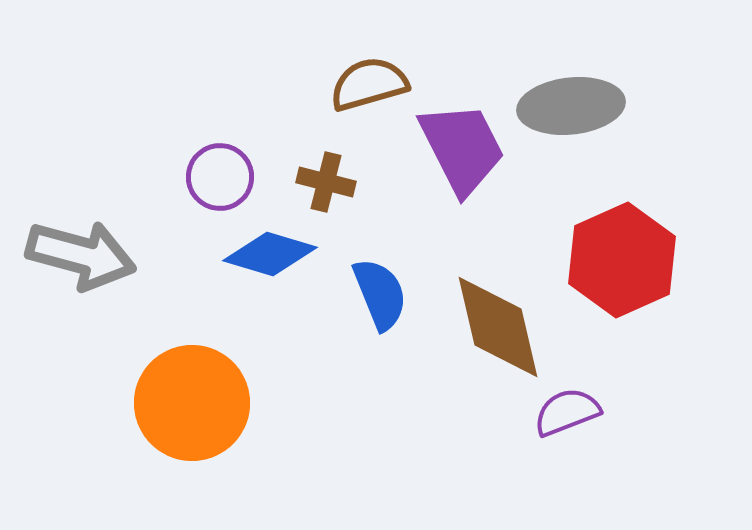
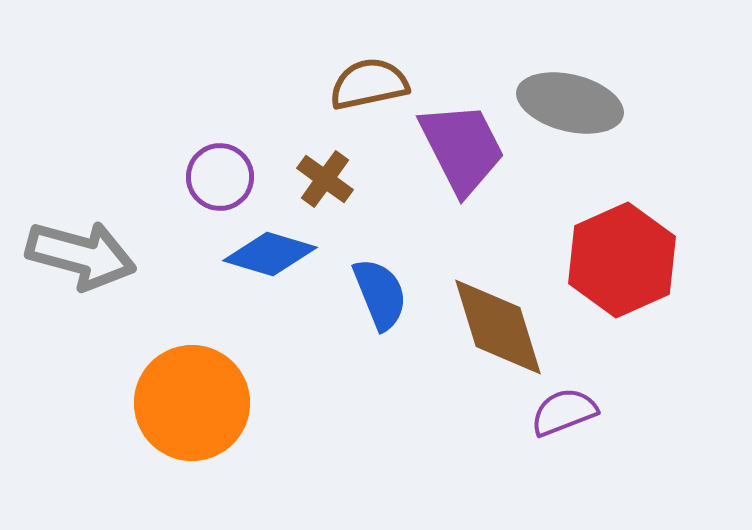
brown semicircle: rotated 4 degrees clockwise
gray ellipse: moved 1 px left, 3 px up; rotated 20 degrees clockwise
brown cross: moved 1 px left, 3 px up; rotated 22 degrees clockwise
brown diamond: rotated 4 degrees counterclockwise
purple semicircle: moved 3 px left
